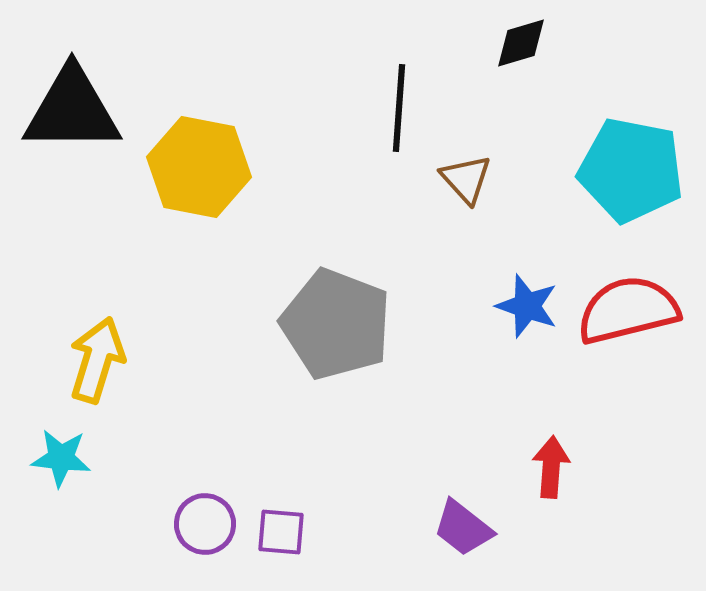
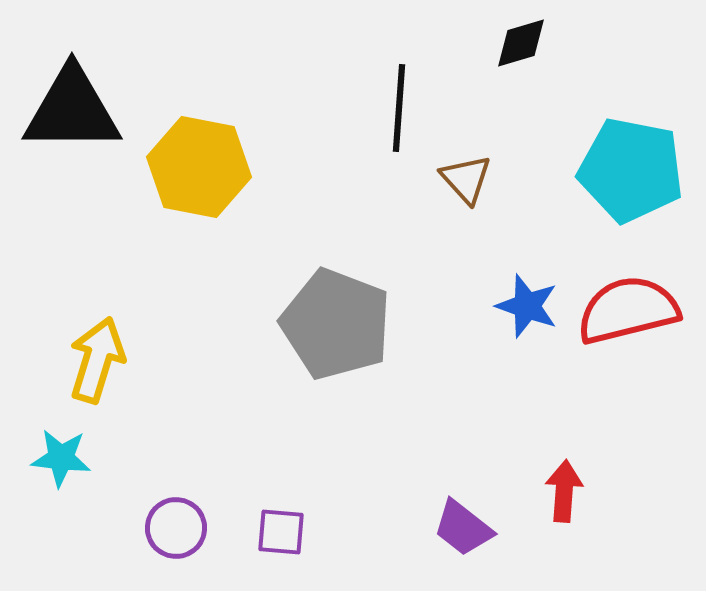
red arrow: moved 13 px right, 24 px down
purple circle: moved 29 px left, 4 px down
